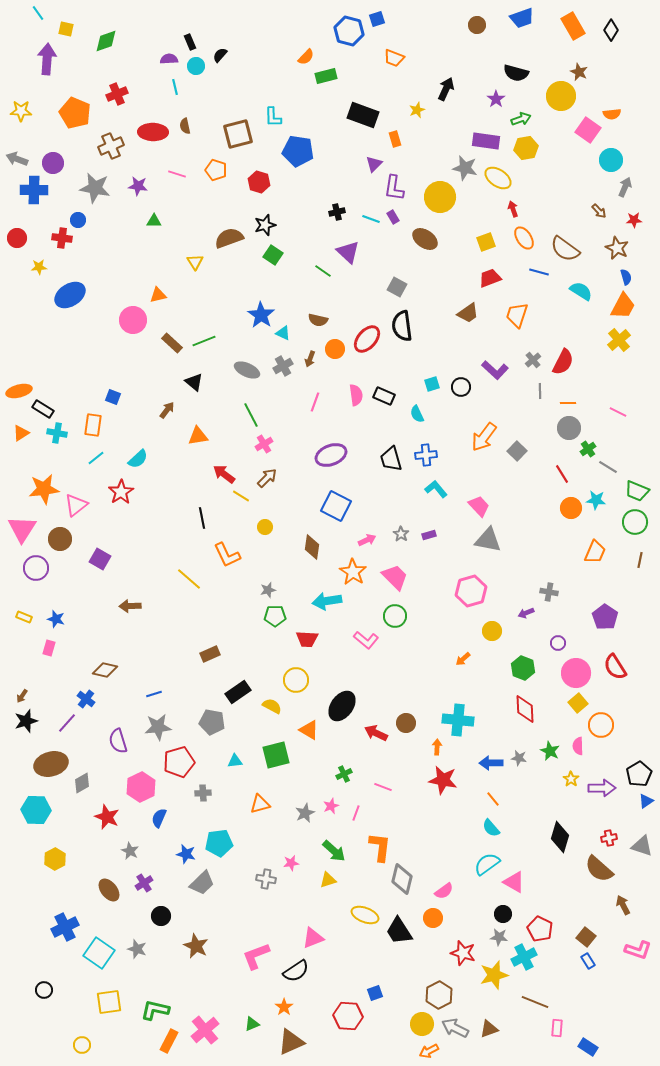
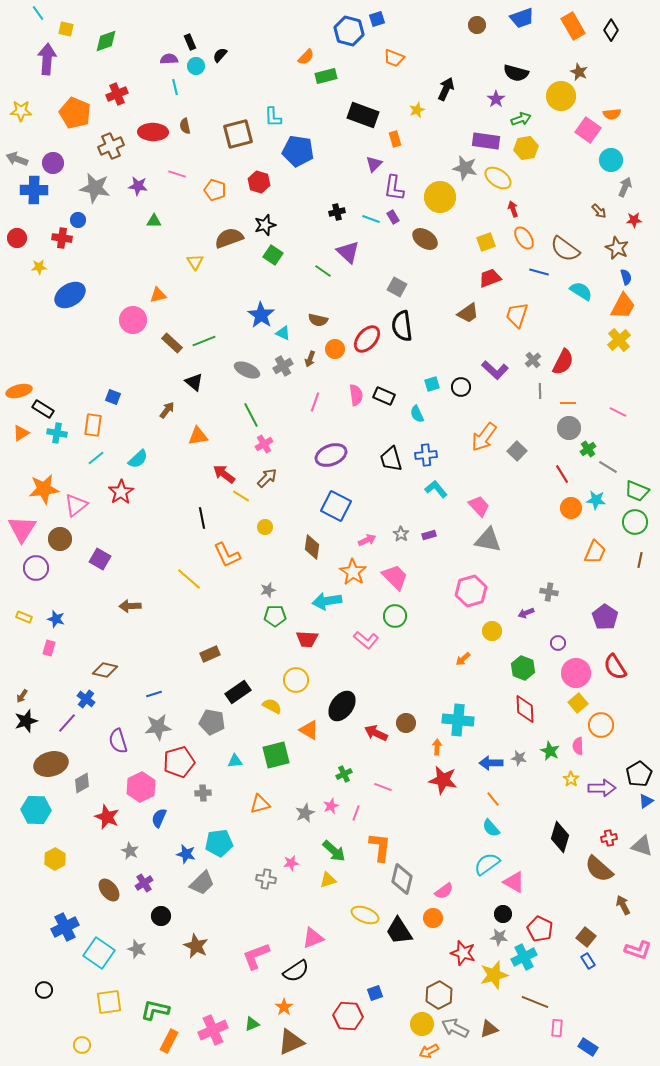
orange pentagon at (216, 170): moved 1 px left, 20 px down
pink cross at (205, 1030): moved 8 px right; rotated 16 degrees clockwise
